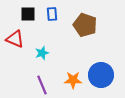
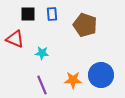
cyan star: rotated 24 degrees clockwise
